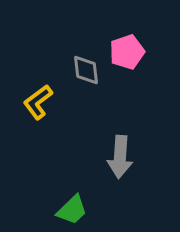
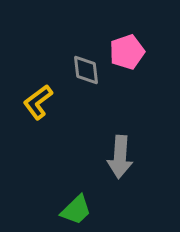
green trapezoid: moved 4 px right
